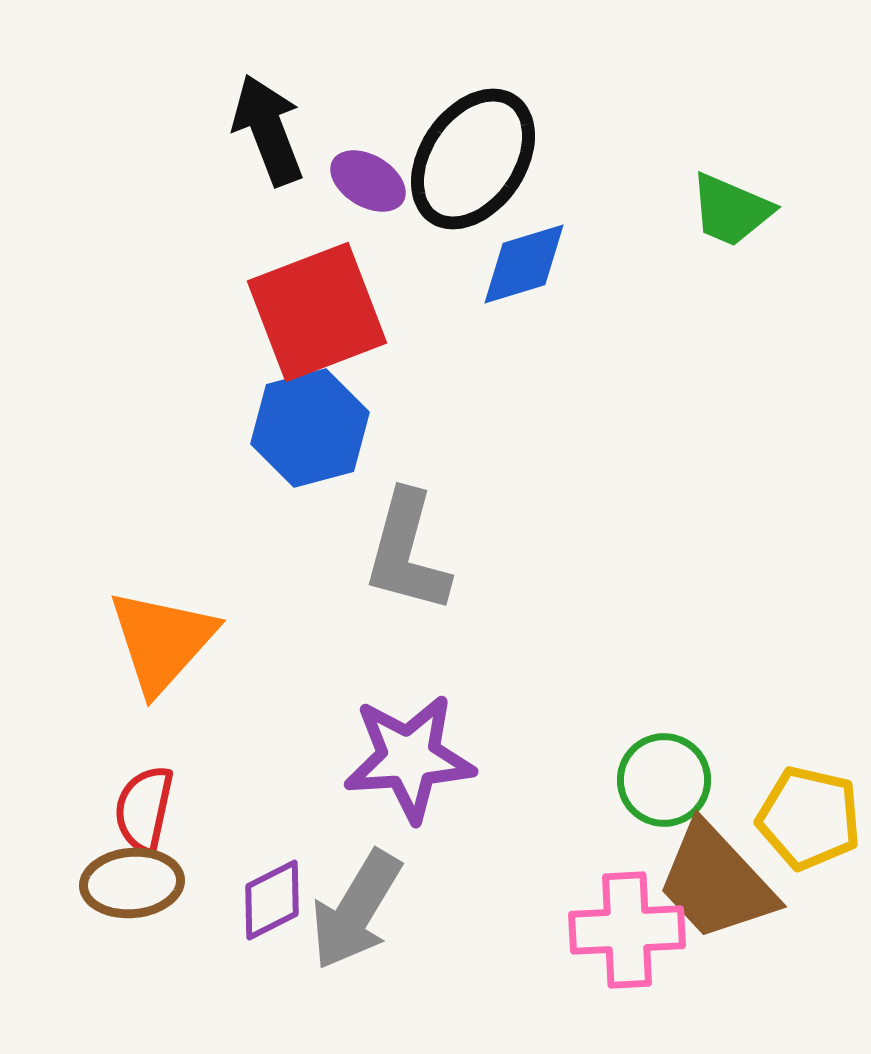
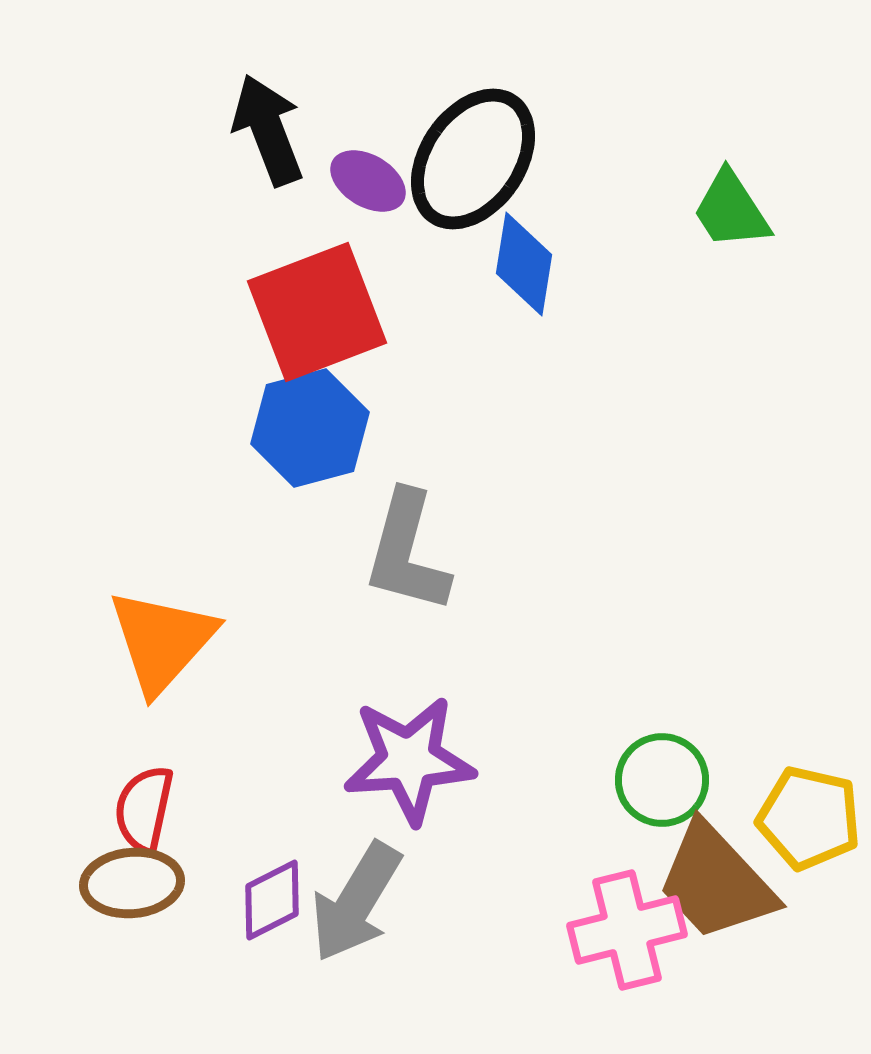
green trapezoid: rotated 34 degrees clockwise
blue diamond: rotated 64 degrees counterclockwise
purple star: moved 2 px down
green circle: moved 2 px left
gray arrow: moved 8 px up
pink cross: rotated 11 degrees counterclockwise
